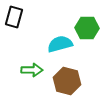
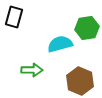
green hexagon: rotated 10 degrees counterclockwise
brown hexagon: moved 13 px right; rotated 8 degrees clockwise
